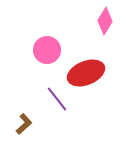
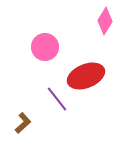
pink circle: moved 2 px left, 3 px up
red ellipse: moved 3 px down
brown L-shape: moved 1 px left, 1 px up
